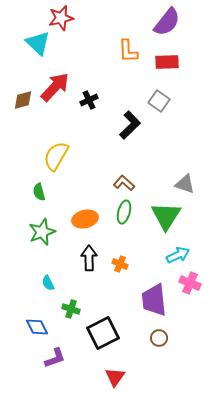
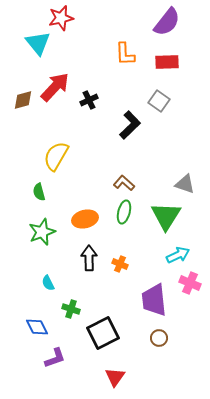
cyan triangle: rotated 8 degrees clockwise
orange L-shape: moved 3 px left, 3 px down
